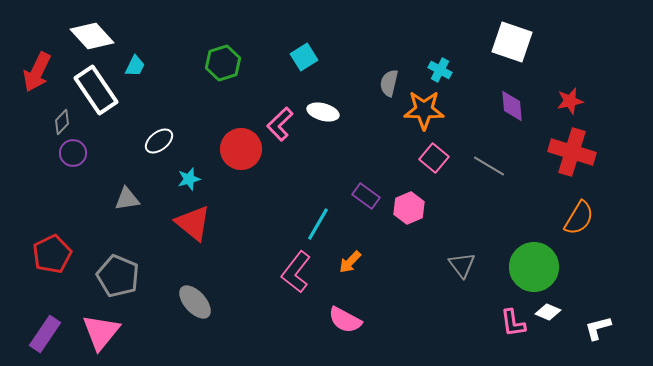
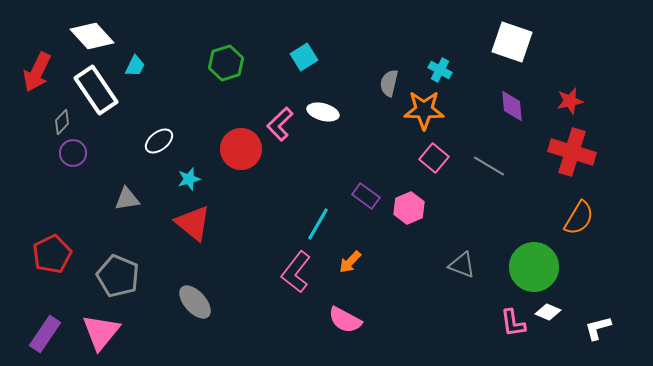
green hexagon at (223, 63): moved 3 px right
gray triangle at (462, 265): rotated 32 degrees counterclockwise
